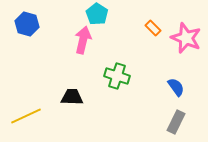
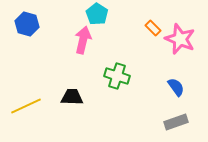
pink star: moved 6 px left, 1 px down
yellow line: moved 10 px up
gray rectangle: rotated 45 degrees clockwise
